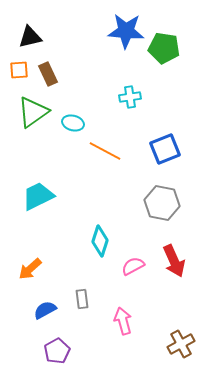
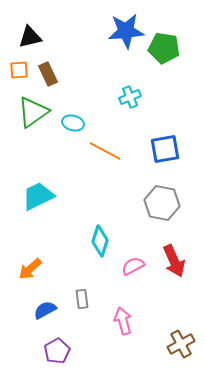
blue star: rotated 9 degrees counterclockwise
cyan cross: rotated 15 degrees counterclockwise
blue square: rotated 12 degrees clockwise
